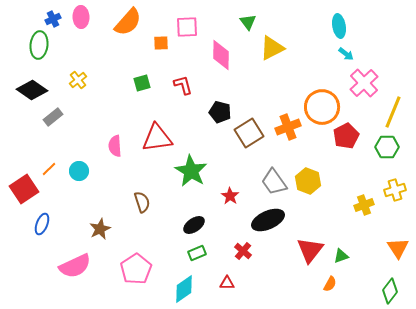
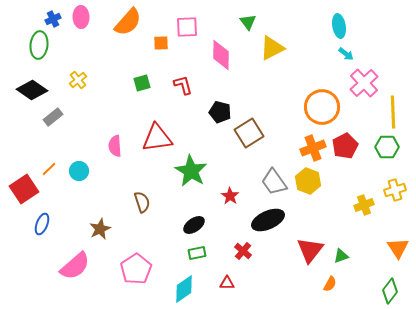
yellow line at (393, 112): rotated 24 degrees counterclockwise
orange cross at (288, 127): moved 25 px right, 21 px down
red pentagon at (346, 136): moved 1 px left, 10 px down
green rectangle at (197, 253): rotated 12 degrees clockwise
pink semicircle at (75, 266): rotated 16 degrees counterclockwise
